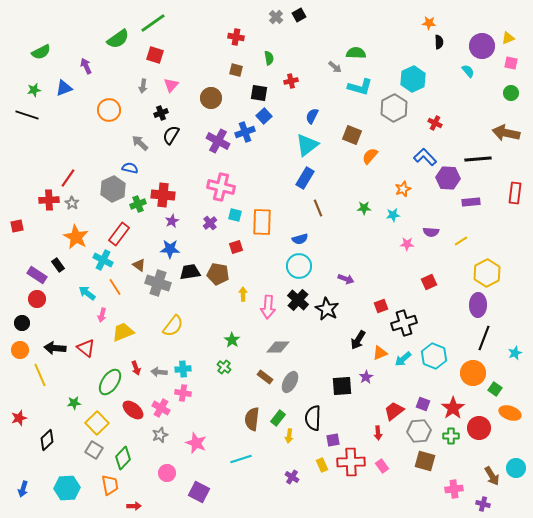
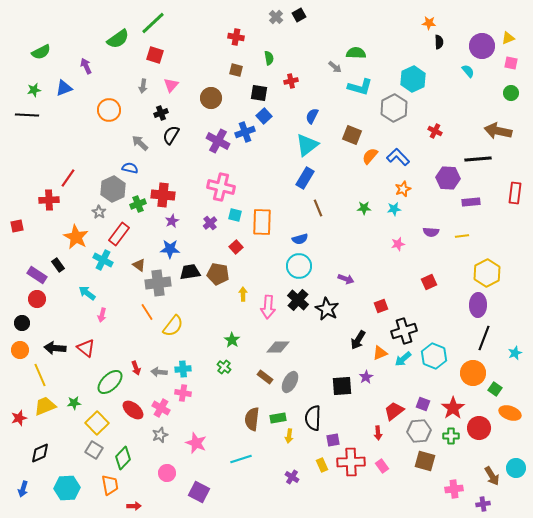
green line at (153, 23): rotated 8 degrees counterclockwise
black line at (27, 115): rotated 15 degrees counterclockwise
red cross at (435, 123): moved 8 px down
brown arrow at (506, 133): moved 8 px left, 2 px up
blue L-shape at (425, 157): moved 27 px left
gray star at (72, 203): moved 27 px right, 9 px down
cyan star at (393, 215): moved 1 px right, 6 px up
yellow line at (461, 241): moved 1 px right, 5 px up; rotated 24 degrees clockwise
pink star at (407, 244): moved 9 px left; rotated 16 degrees counterclockwise
red square at (236, 247): rotated 24 degrees counterclockwise
gray cross at (158, 283): rotated 25 degrees counterclockwise
orange line at (115, 287): moved 32 px right, 25 px down
black cross at (404, 323): moved 8 px down
yellow trapezoid at (123, 332): moved 78 px left, 74 px down
green ellipse at (110, 382): rotated 12 degrees clockwise
green rectangle at (278, 418): rotated 42 degrees clockwise
black diamond at (47, 440): moved 7 px left, 13 px down; rotated 20 degrees clockwise
purple cross at (483, 504): rotated 24 degrees counterclockwise
